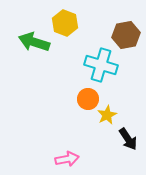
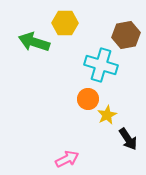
yellow hexagon: rotated 20 degrees counterclockwise
pink arrow: rotated 15 degrees counterclockwise
